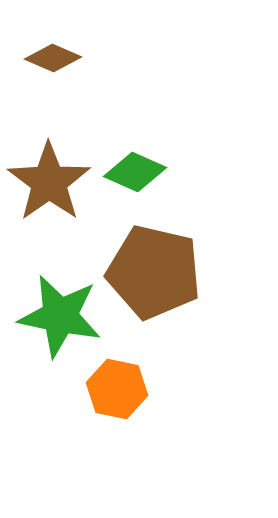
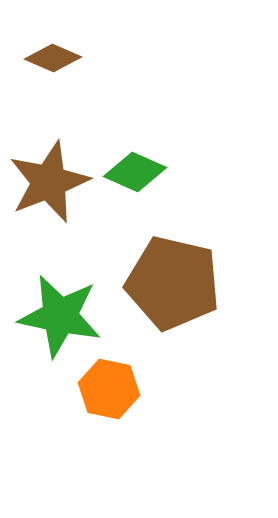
brown star: rotated 14 degrees clockwise
brown pentagon: moved 19 px right, 11 px down
orange hexagon: moved 8 px left
